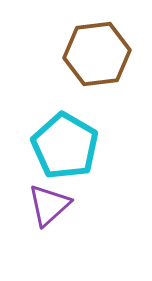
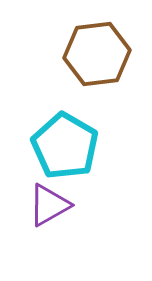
purple triangle: rotated 12 degrees clockwise
